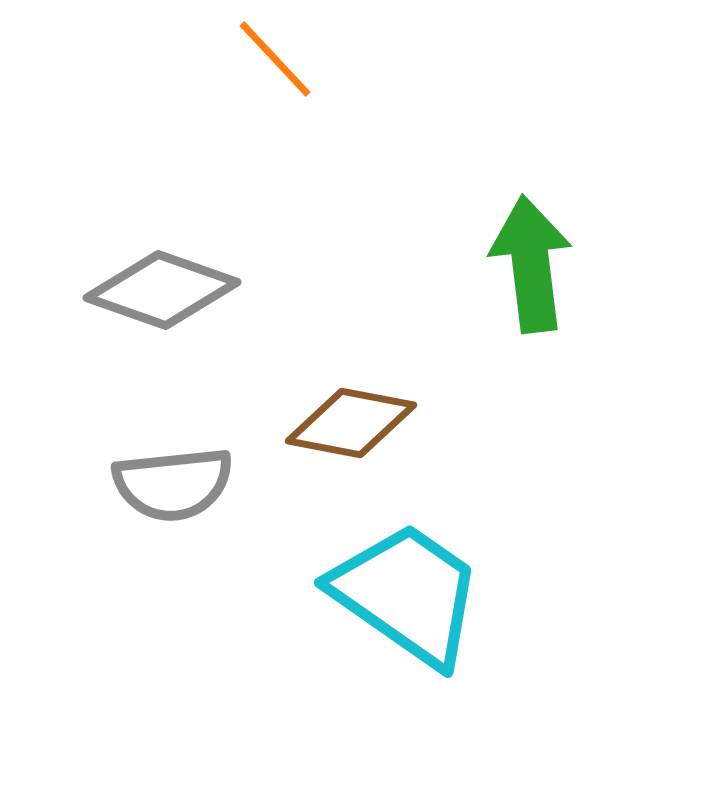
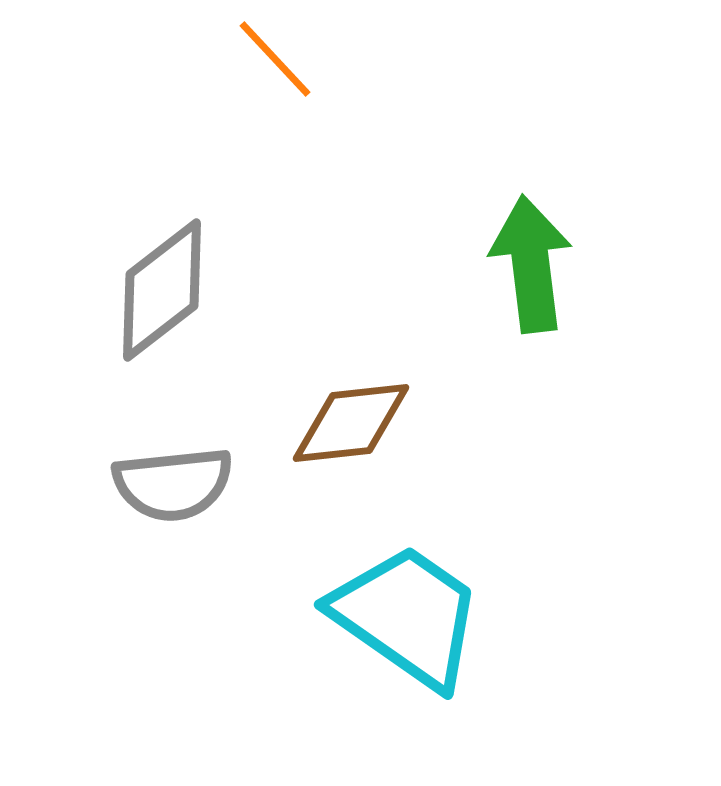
gray diamond: rotated 57 degrees counterclockwise
brown diamond: rotated 17 degrees counterclockwise
cyan trapezoid: moved 22 px down
